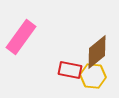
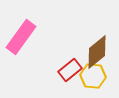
red rectangle: rotated 50 degrees counterclockwise
